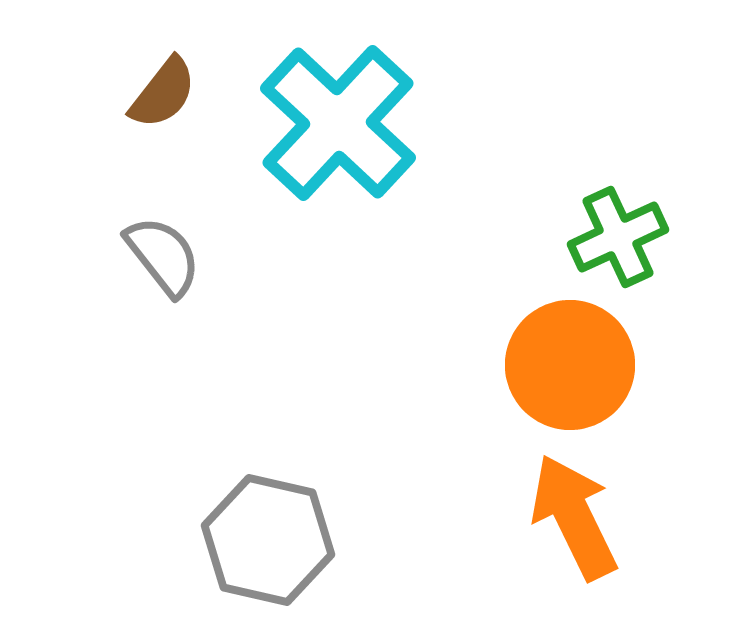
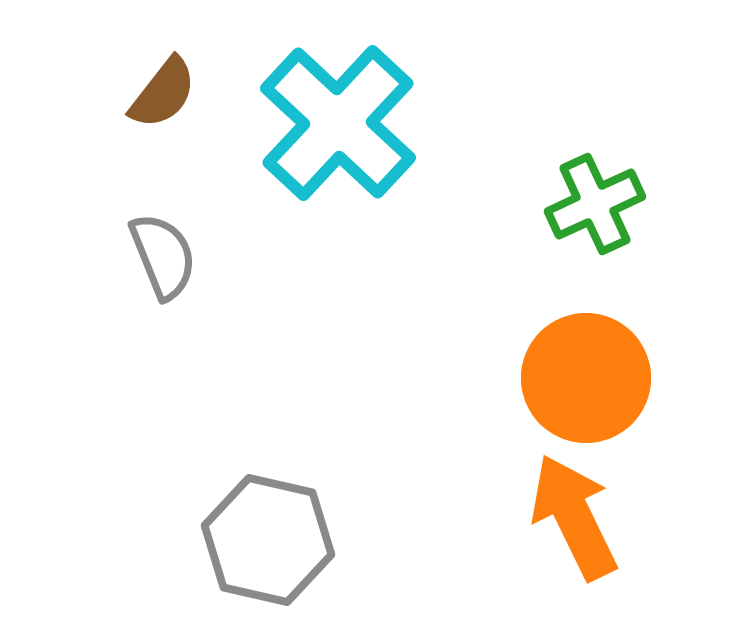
green cross: moved 23 px left, 33 px up
gray semicircle: rotated 16 degrees clockwise
orange circle: moved 16 px right, 13 px down
